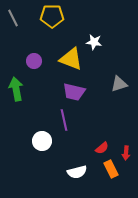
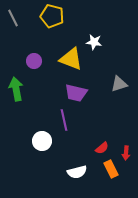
yellow pentagon: rotated 15 degrees clockwise
purple trapezoid: moved 2 px right, 1 px down
